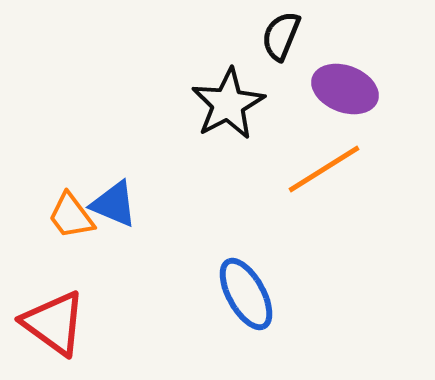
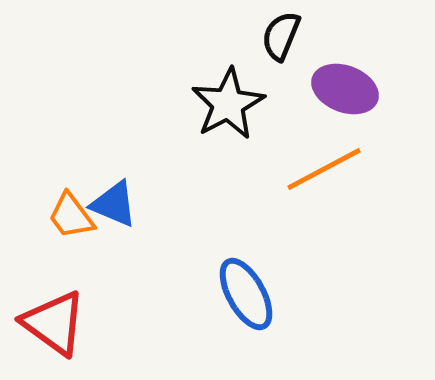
orange line: rotated 4 degrees clockwise
